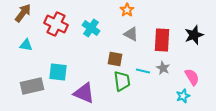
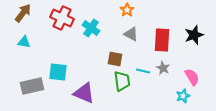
red cross: moved 6 px right, 6 px up
cyan triangle: moved 2 px left, 3 px up
